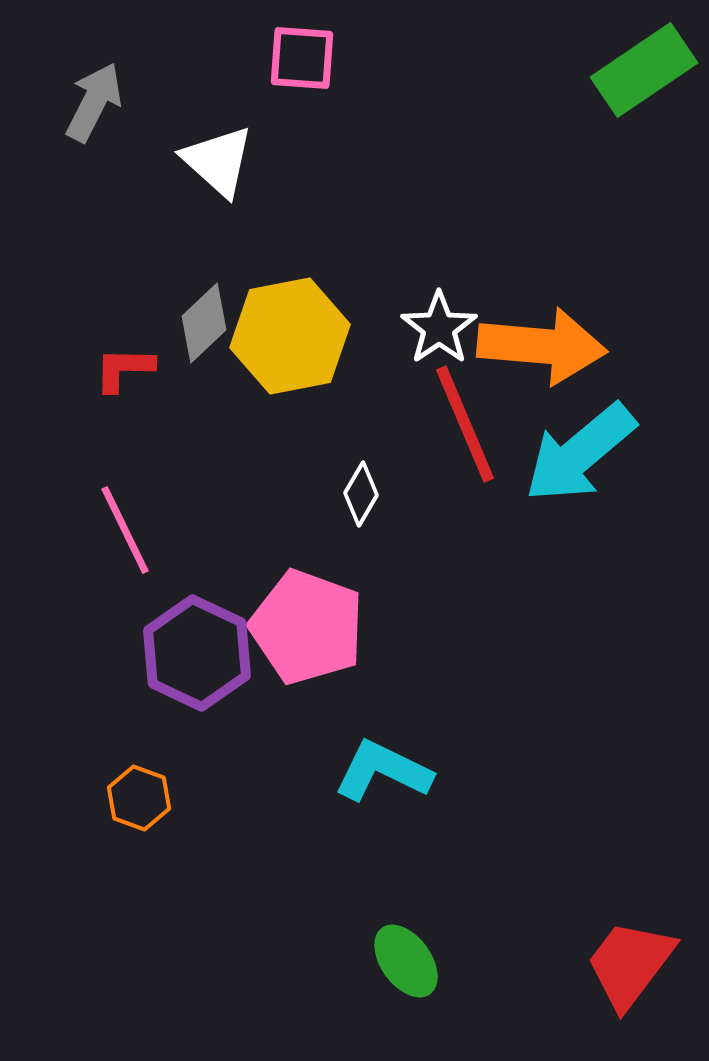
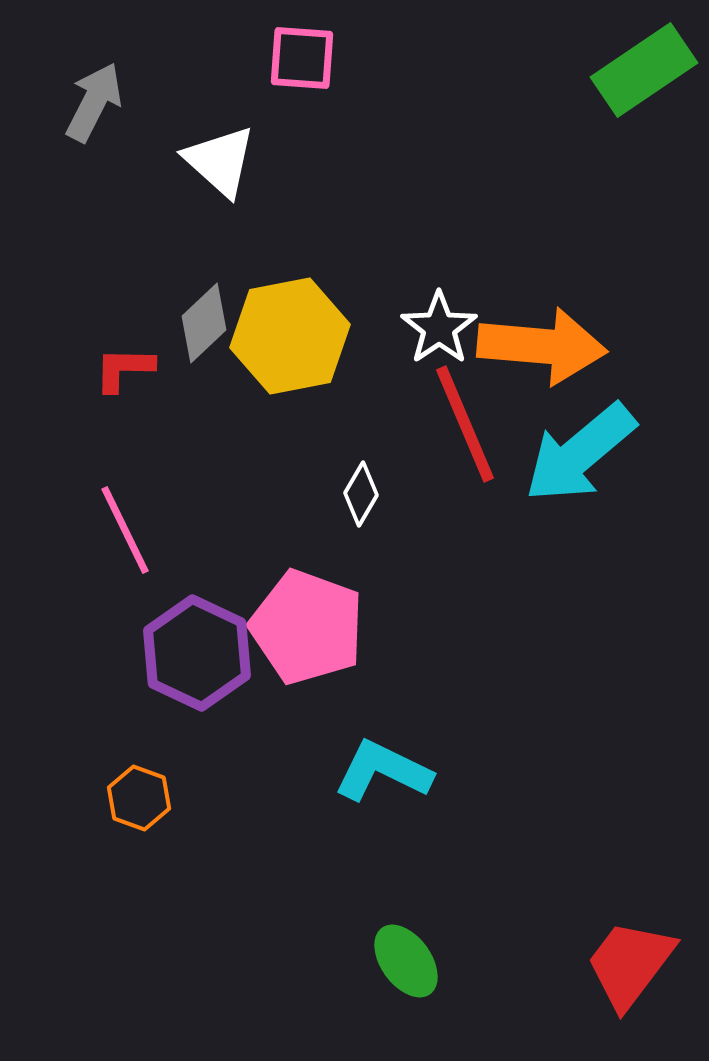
white triangle: moved 2 px right
